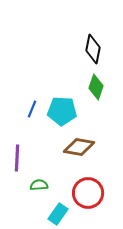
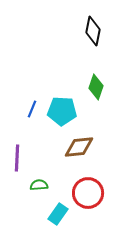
black diamond: moved 18 px up
brown diamond: rotated 16 degrees counterclockwise
